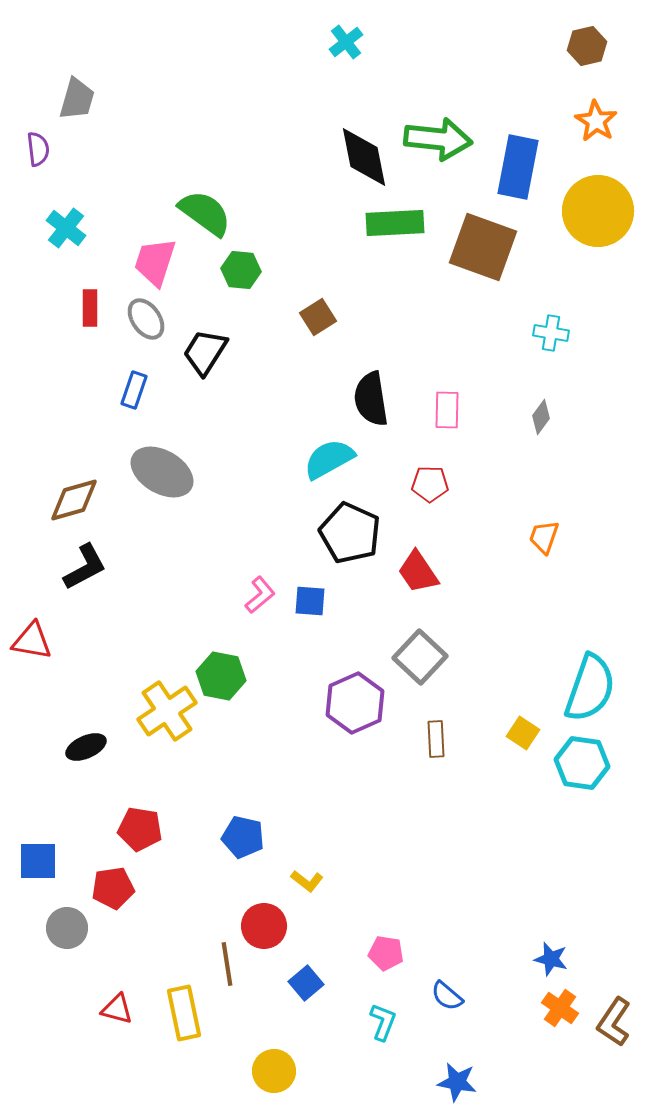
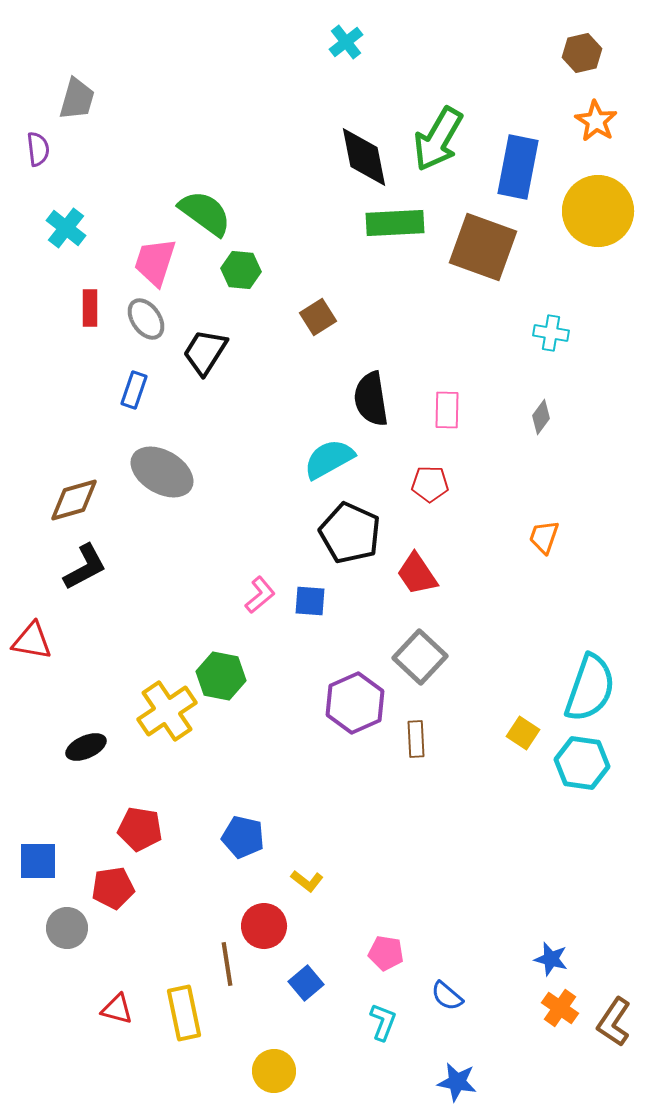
brown hexagon at (587, 46): moved 5 px left, 7 px down
green arrow at (438, 139): rotated 114 degrees clockwise
red trapezoid at (418, 572): moved 1 px left, 2 px down
brown rectangle at (436, 739): moved 20 px left
